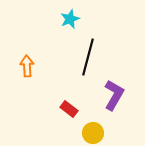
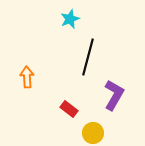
orange arrow: moved 11 px down
